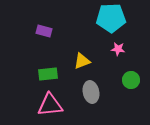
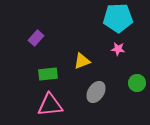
cyan pentagon: moved 7 px right
purple rectangle: moved 8 px left, 7 px down; rotated 63 degrees counterclockwise
green circle: moved 6 px right, 3 px down
gray ellipse: moved 5 px right; rotated 45 degrees clockwise
